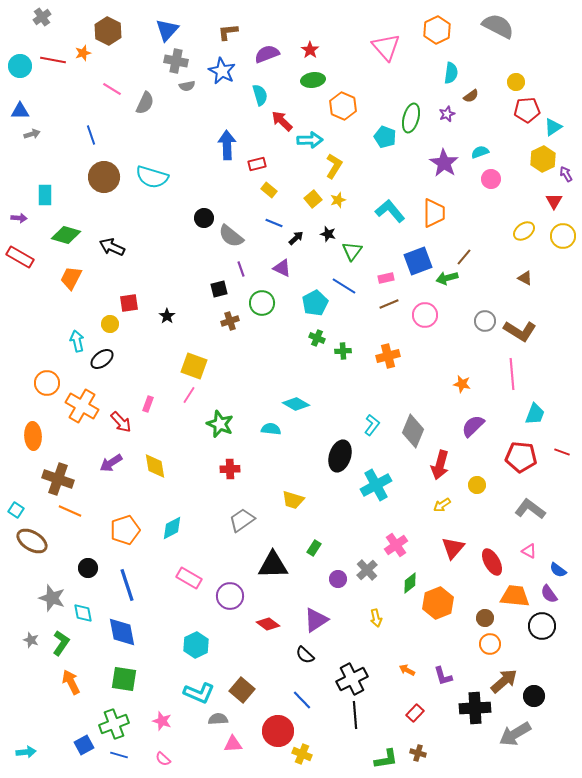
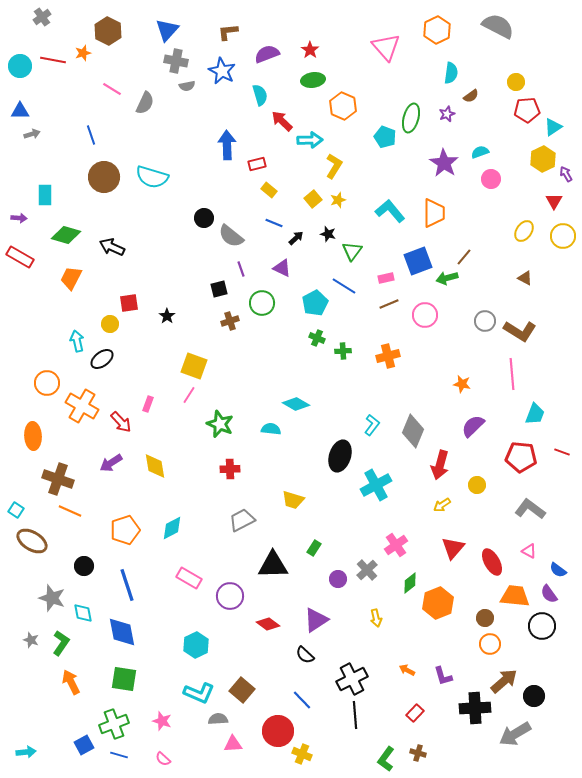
yellow ellipse at (524, 231): rotated 20 degrees counterclockwise
gray trapezoid at (242, 520): rotated 8 degrees clockwise
black circle at (88, 568): moved 4 px left, 2 px up
green L-shape at (386, 759): rotated 135 degrees clockwise
